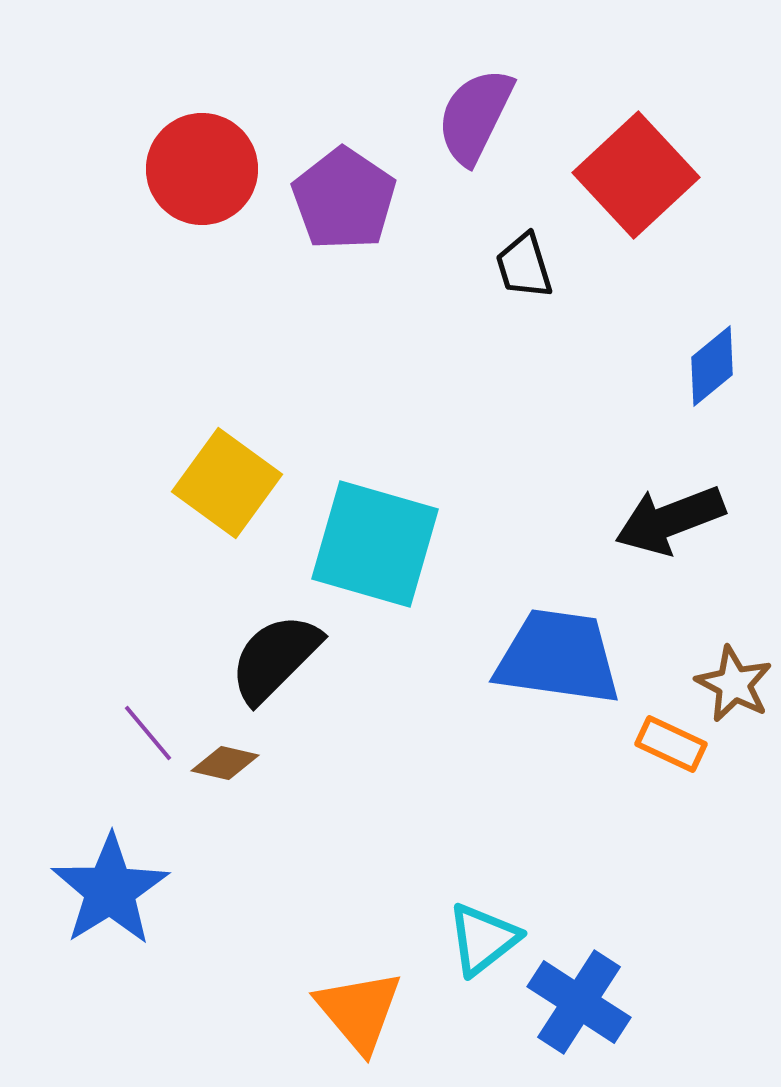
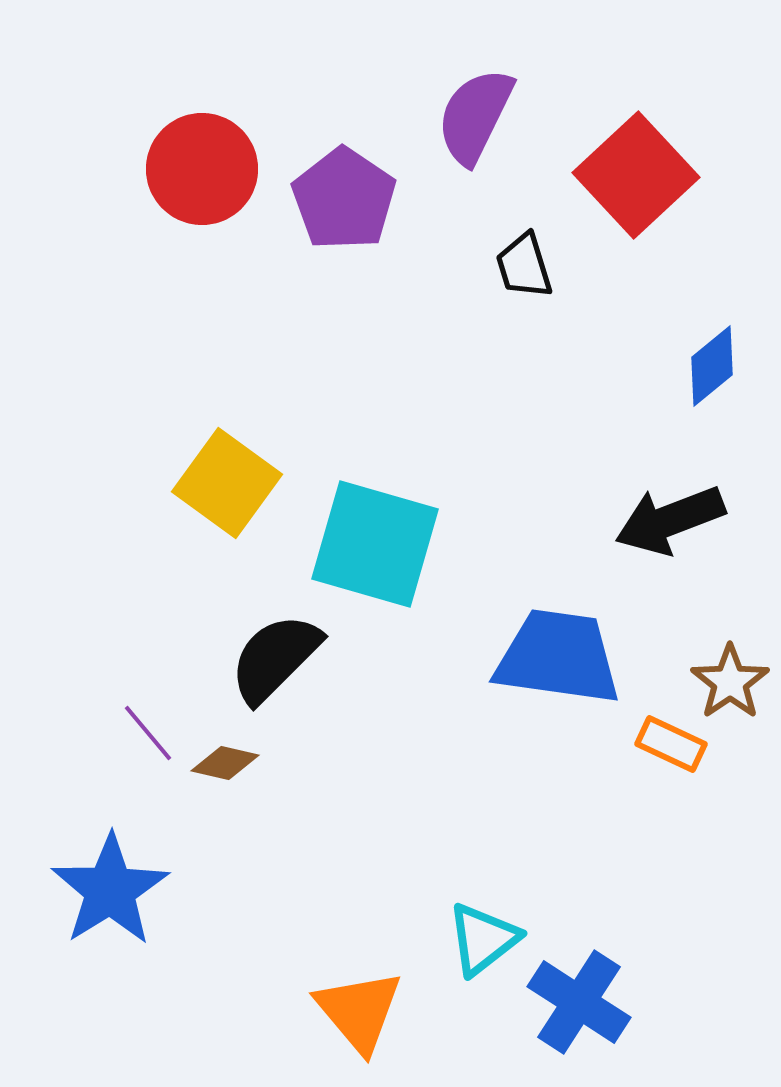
brown star: moved 4 px left, 2 px up; rotated 10 degrees clockwise
